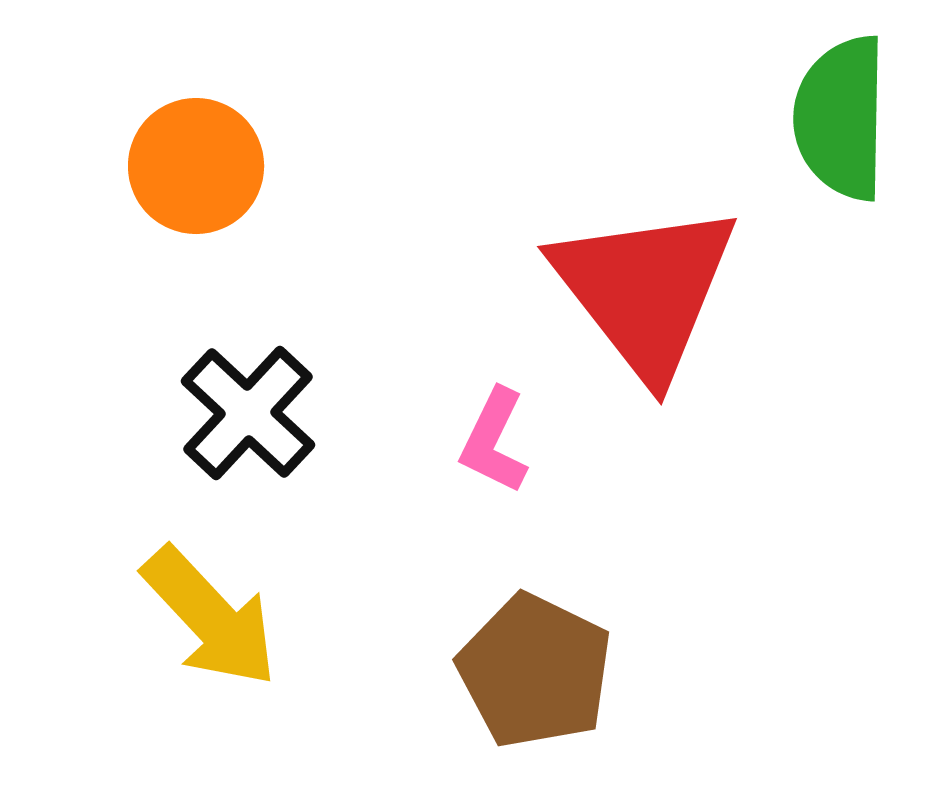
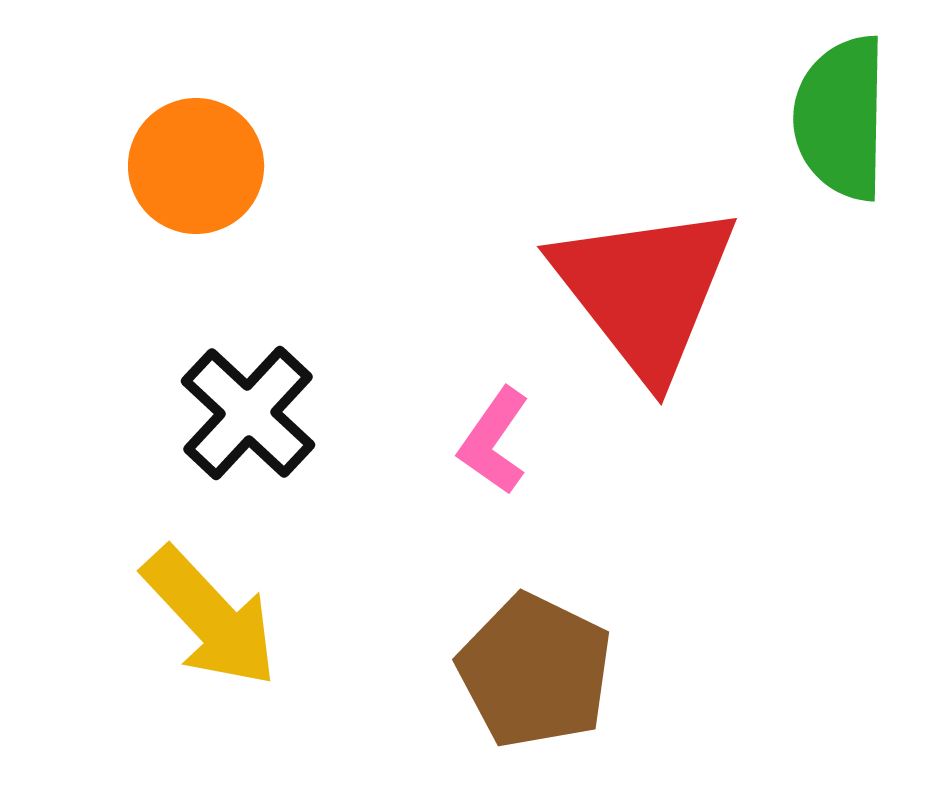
pink L-shape: rotated 9 degrees clockwise
